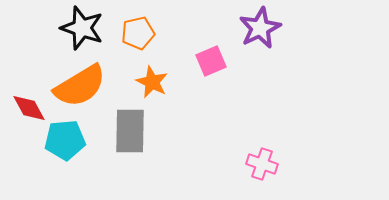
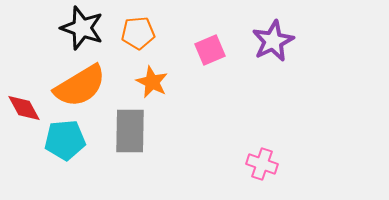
purple star: moved 13 px right, 13 px down
orange pentagon: rotated 8 degrees clockwise
pink square: moved 1 px left, 11 px up
red diamond: moved 5 px left
